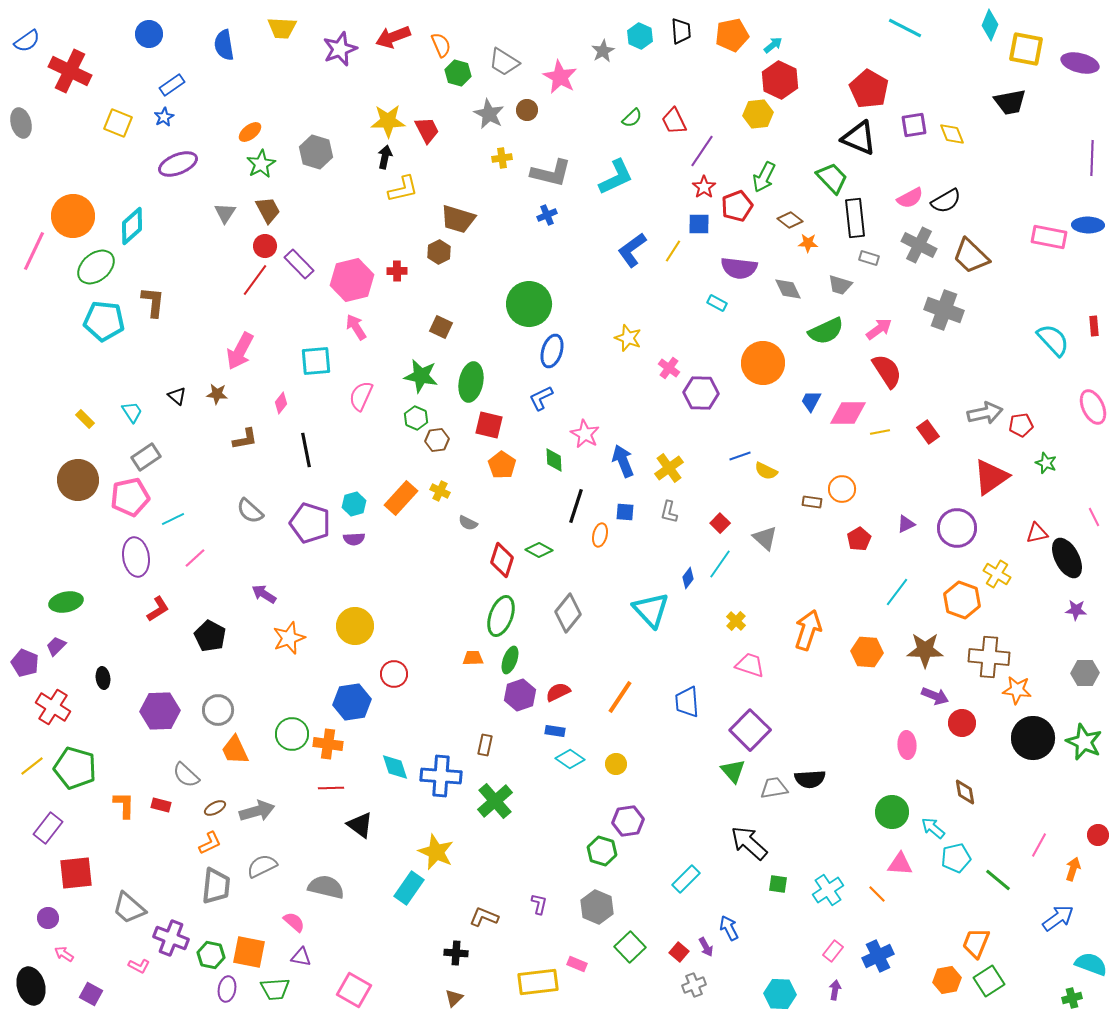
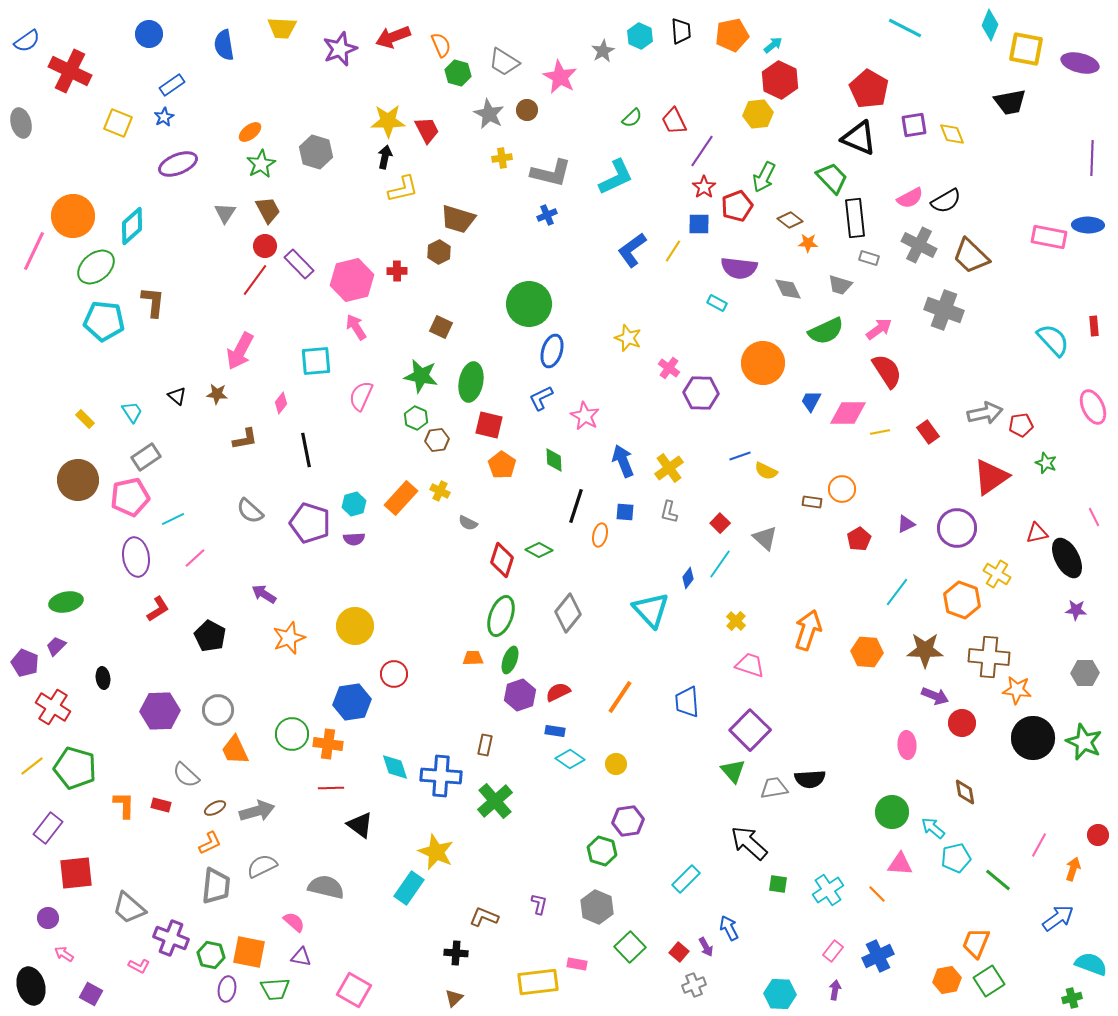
pink star at (585, 434): moved 18 px up
pink rectangle at (577, 964): rotated 12 degrees counterclockwise
